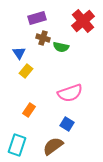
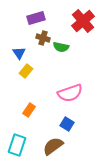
purple rectangle: moved 1 px left
